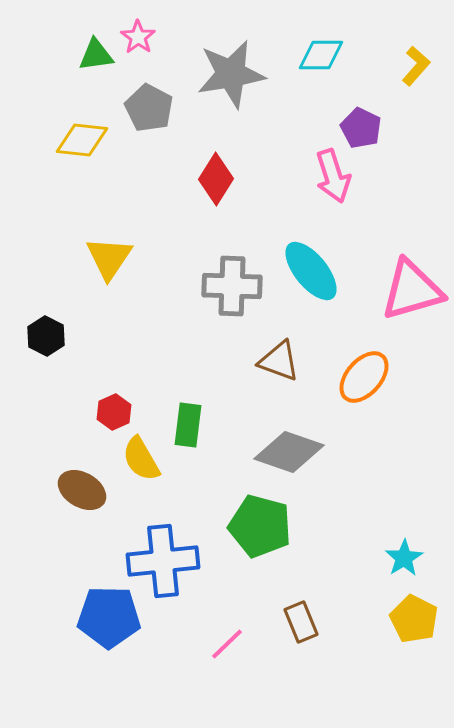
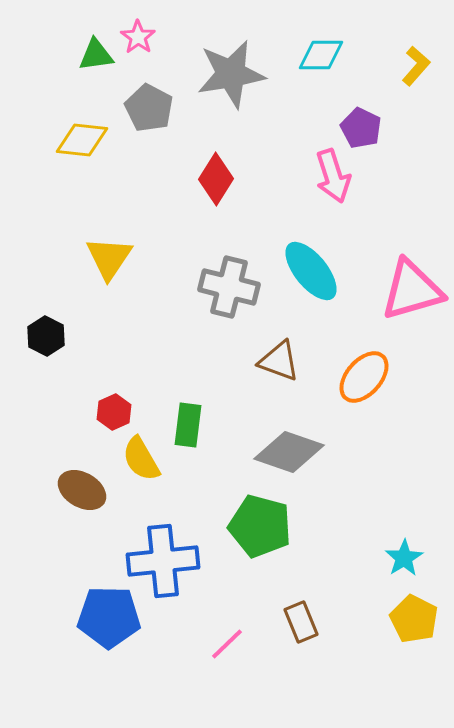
gray cross: moved 3 px left, 1 px down; rotated 12 degrees clockwise
